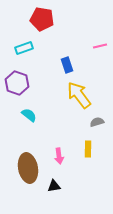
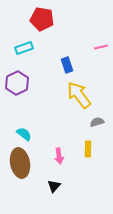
pink line: moved 1 px right, 1 px down
purple hexagon: rotated 15 degrees clockwise
cyan semicircle: moved 5 px left, 19 px down
brown ellipse: moved 8 px left, 5 px up
black triangle: rotated 40 degrees counterclockwise
